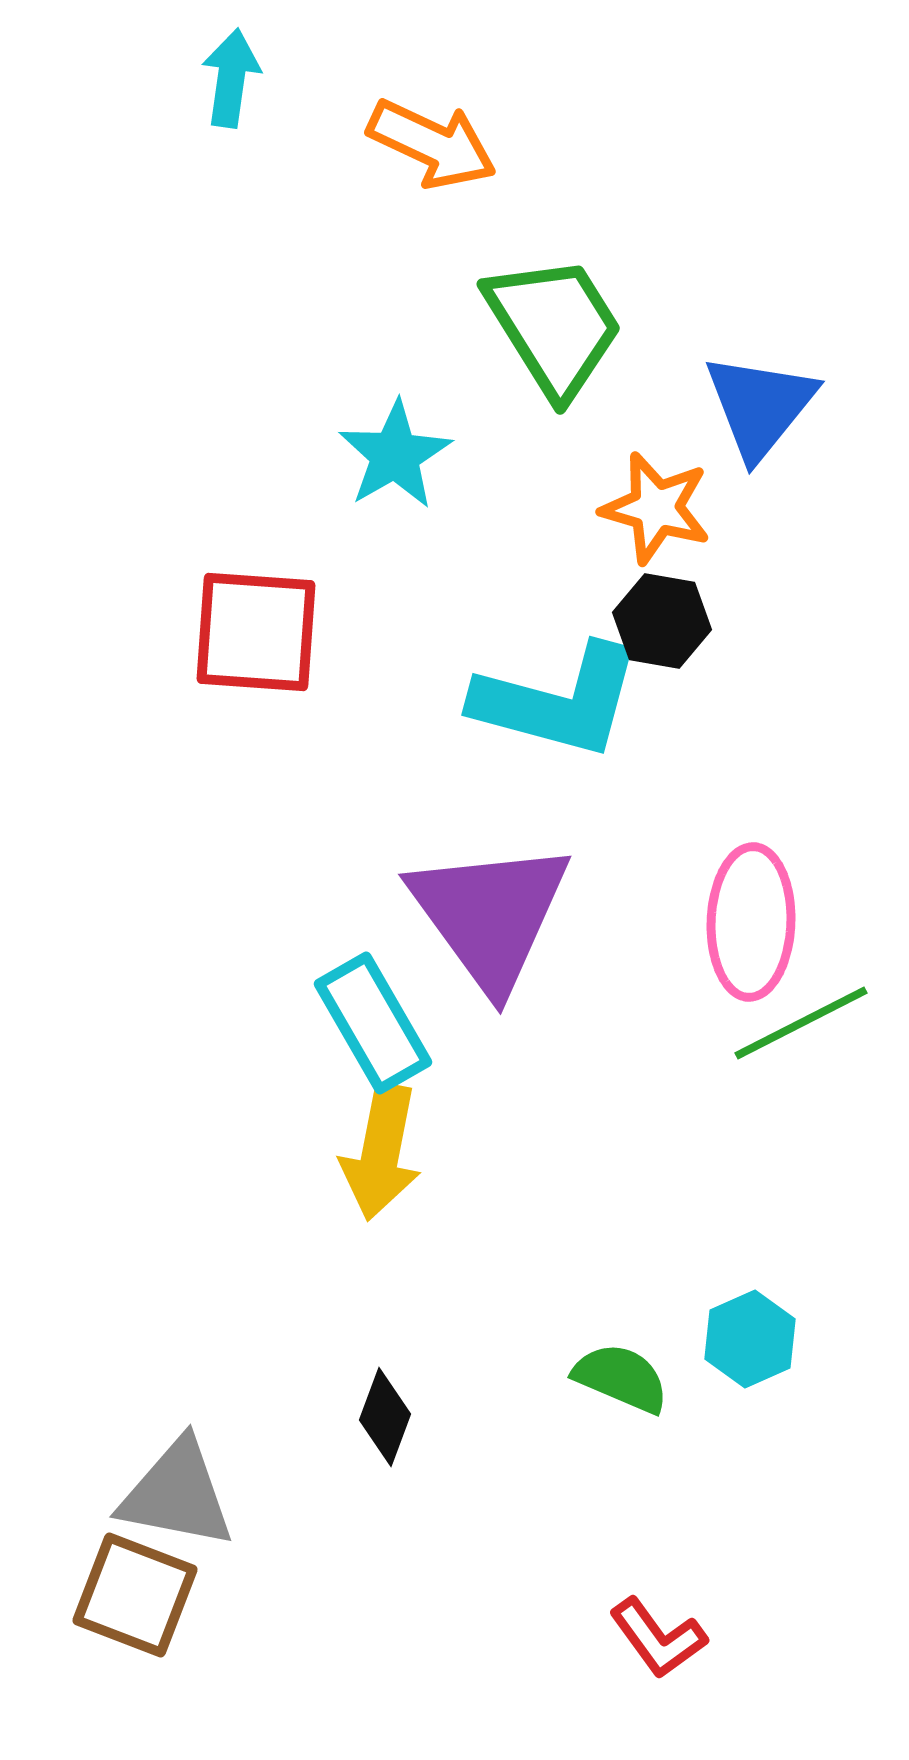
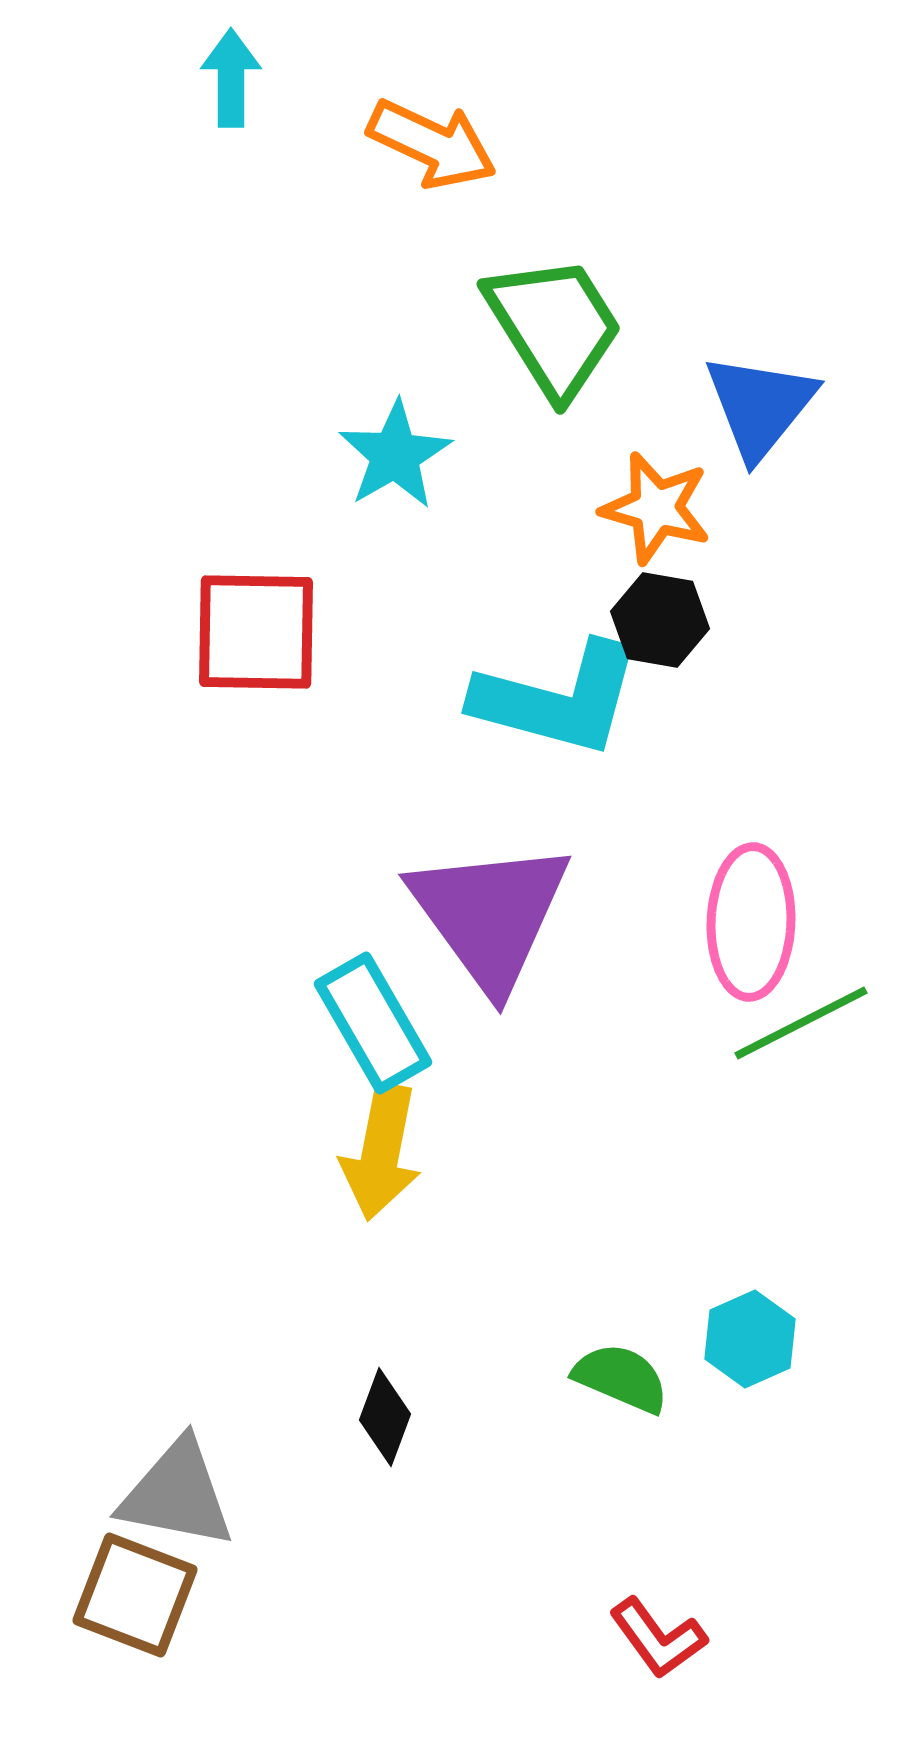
cyan arrow: rotated 8 degrees counterclockwise
black hexagon: moved 2 px left, 1 px up
red square: rotated 3 degrees counterclockwise
cyan L-shape: moved 2 px up
